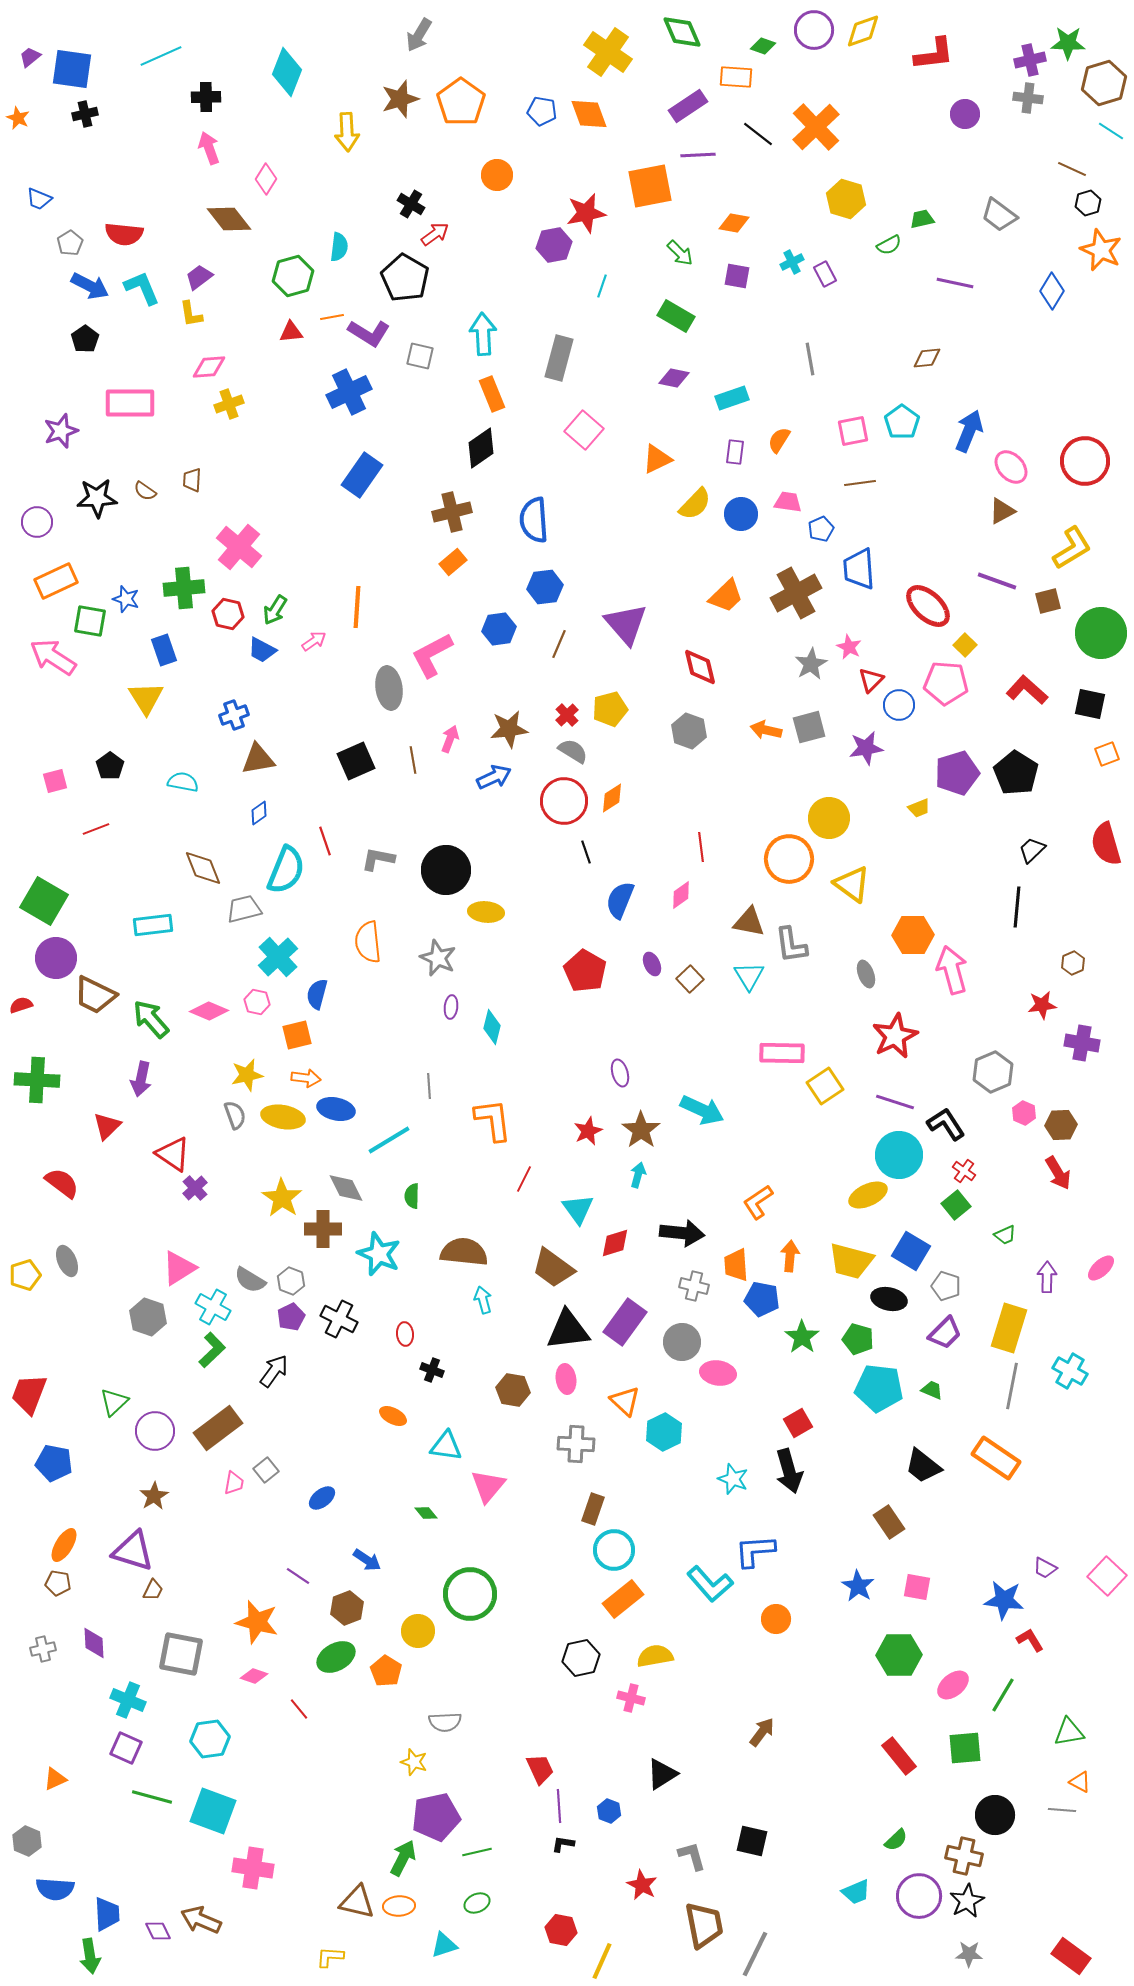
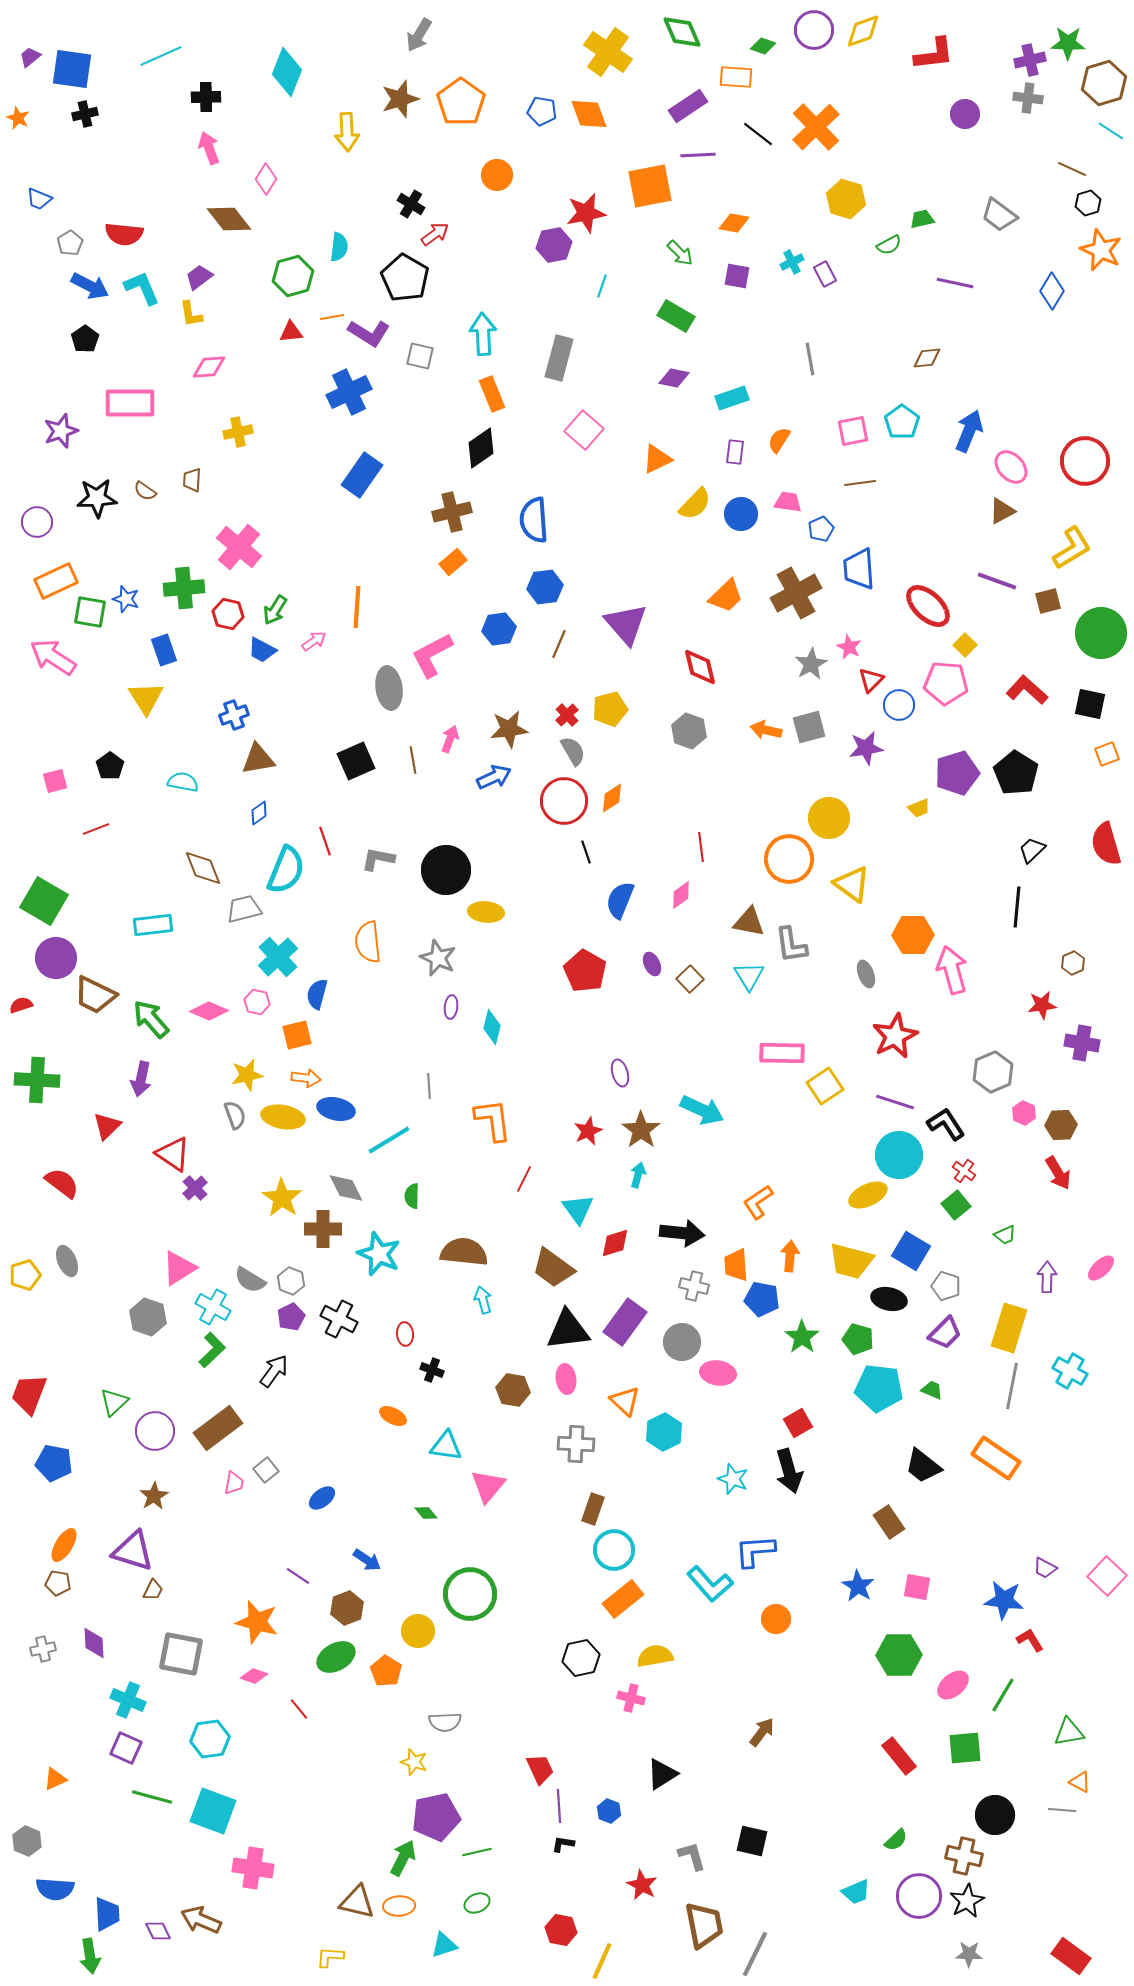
yellow cross at (229, 404): moved 9 px right, 28 px down; rotated 8 degrees clockwise
green square at (90, 621): moved 9 px up
gray semicircle at (573, 751): rotated 28 degrees clockwise
